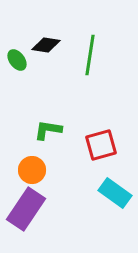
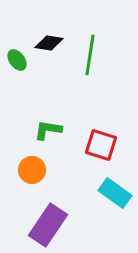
black diamond: moved 3 px right, 2 px up
red square: rotated 32 degrees clockwise
purple rectangle: moved 22 px right, 16 px down
